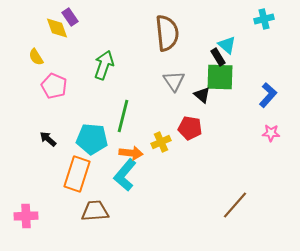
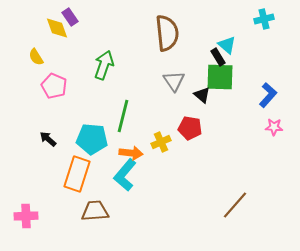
pink star: moved 3 px right, 6 px up
